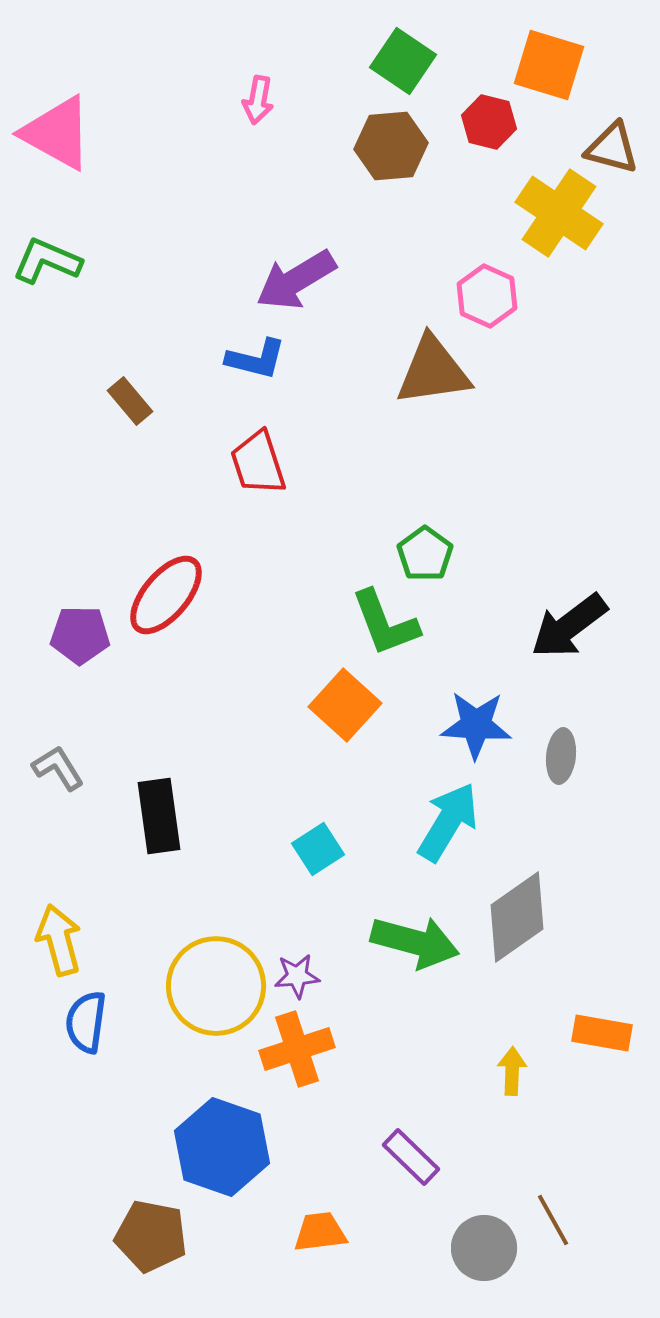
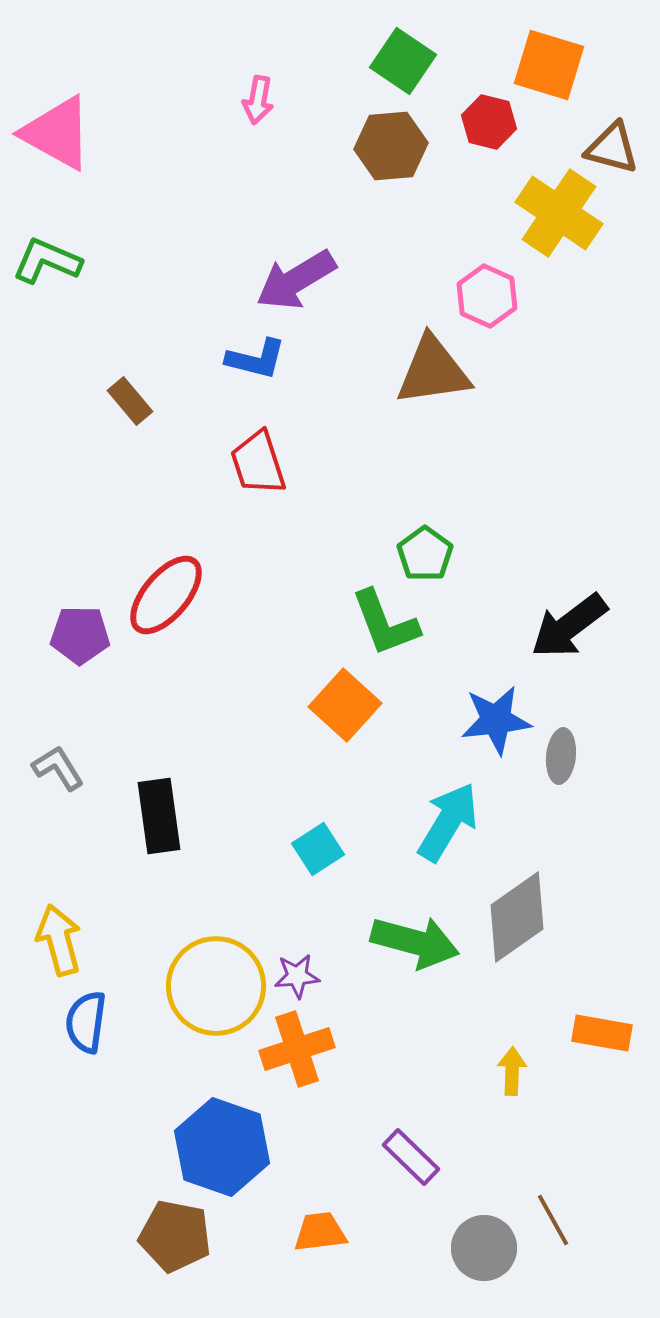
blue star at (476, 725): moved 20 px right, 5 px up; rotated 10 degrees counterclockwise
brown pentagon at (151, 1236): moved 24 px right
